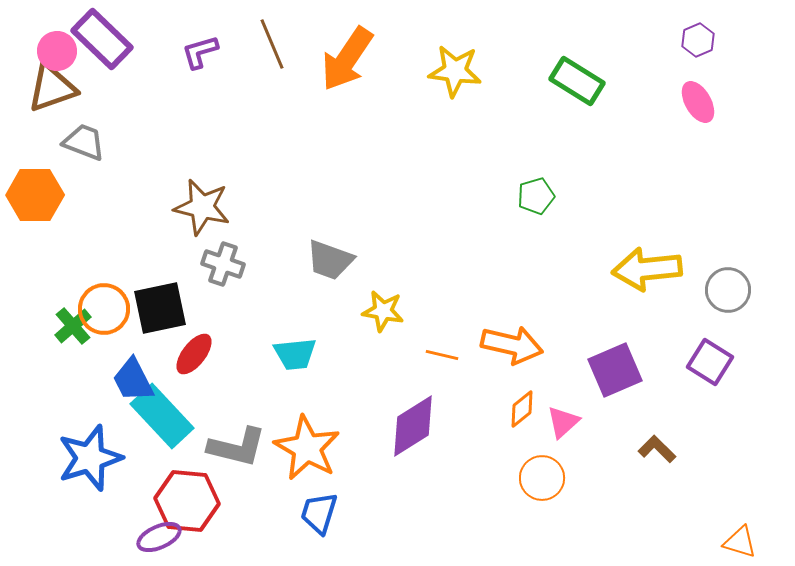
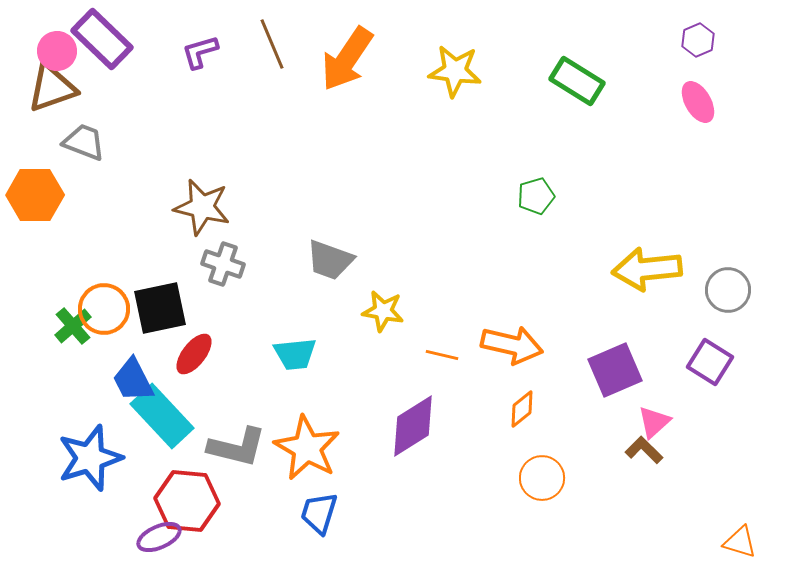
pink triangle at (563, 422): moved 91 px right
brown L-shape at (657, 449): moved 13 px left, 1 px down
